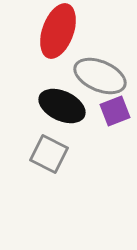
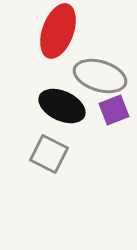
gray ellipse: rotated 6 degrees counterclockwise
purple square: moved 1 px left, 1 px up
